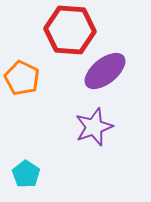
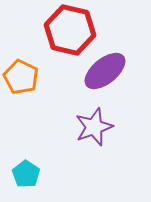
red hexagon: rotated 9 degrees clockwise
orange pentagon: moved 1 px left, 1 px up
